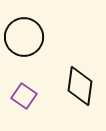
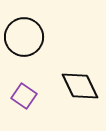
black diamond: rotated 33 degrees counterclockwise
